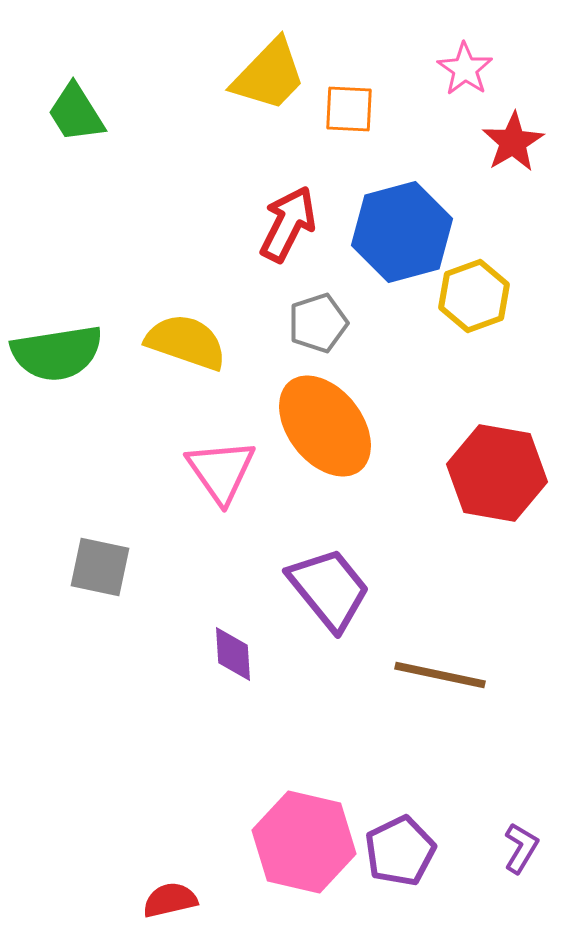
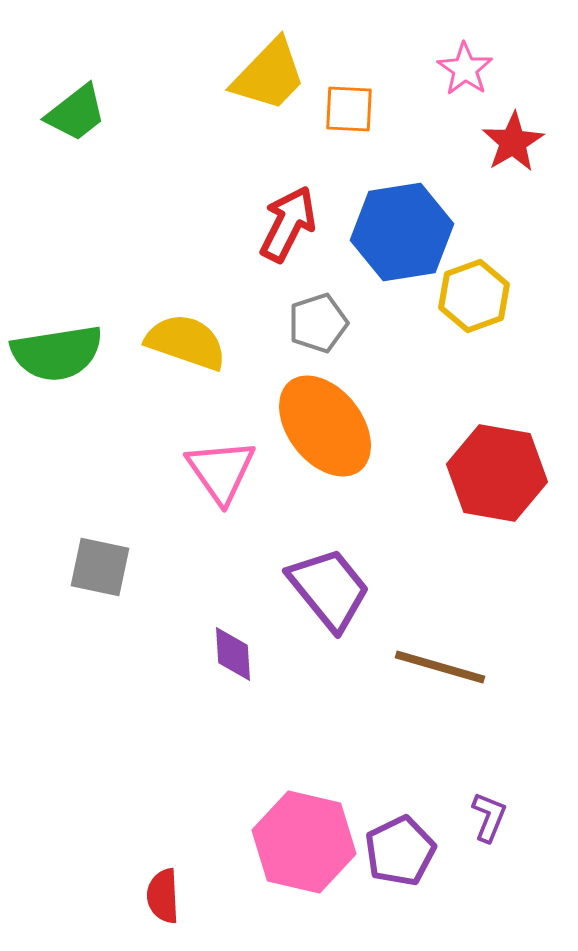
green trapezoid: rotated 96 degrees counterclockwise
blue hexagon: rotated 6 degrees clockwise
brown line: moved 8 px up; rotated 4 degrees clockwise
purple L-shape: moved 32 px left, 31 px up; rotated 9 degrees counterclockwise
red semicircle: moved 7 px left, 4 px up; rotated 80 degrees counterclockwise
